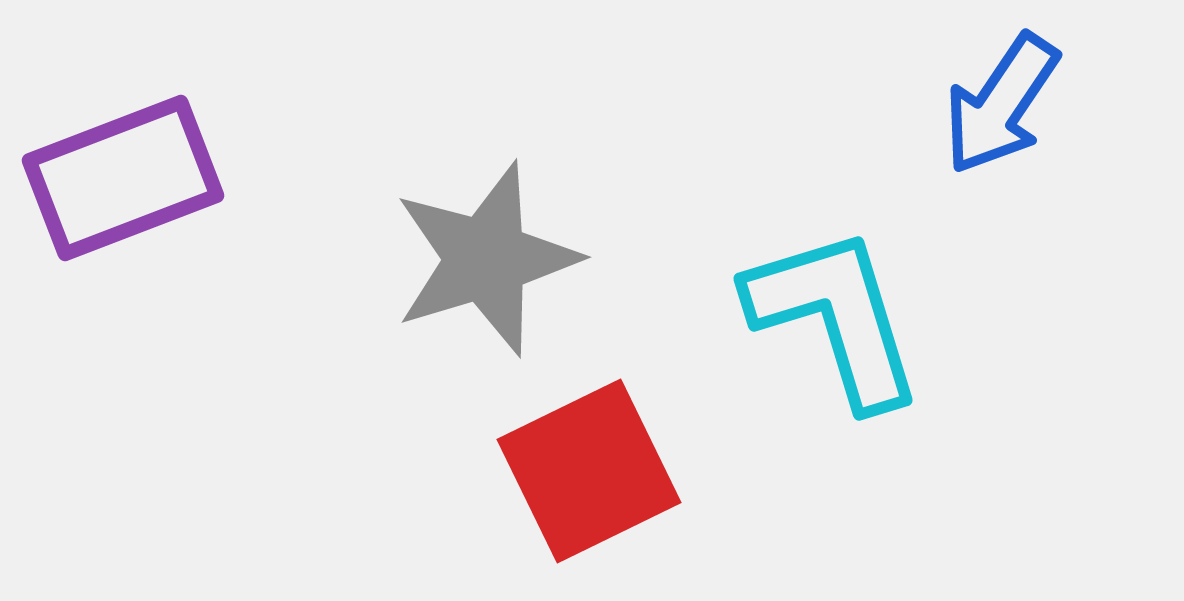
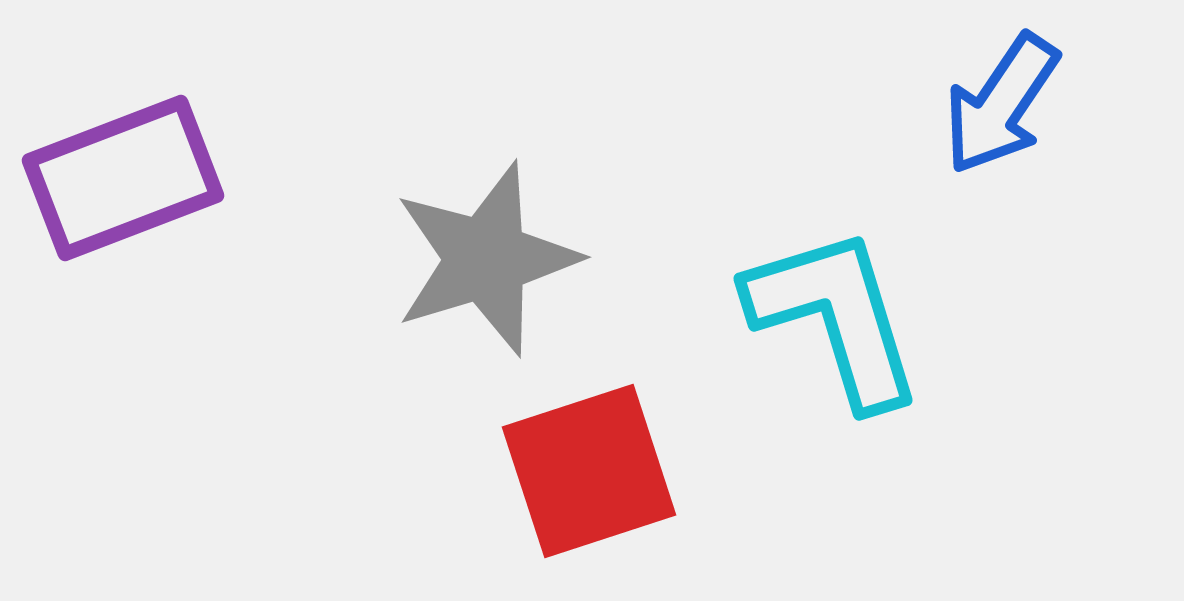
red square: rotated 8 degrees clockwise
